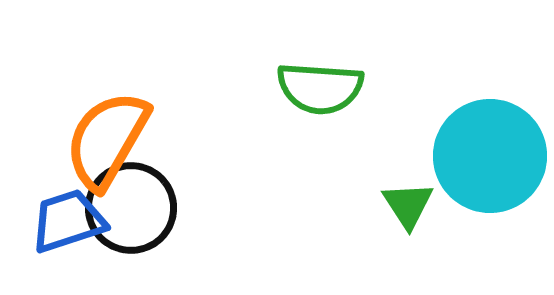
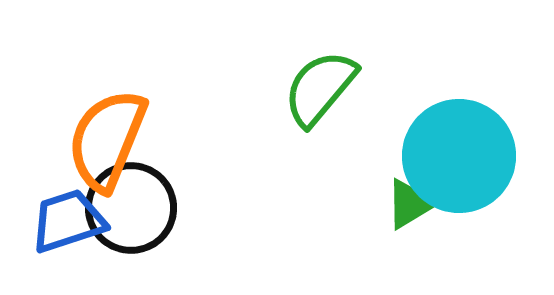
green semicircle: rotated 126 degrees clockwise
orange semicircle: rotated 8 degrees counterclockwise
cyan circle: moved 31 px left
green triangle: moved 2 px right, 1 px up; rotated 32 degrees clockwise
